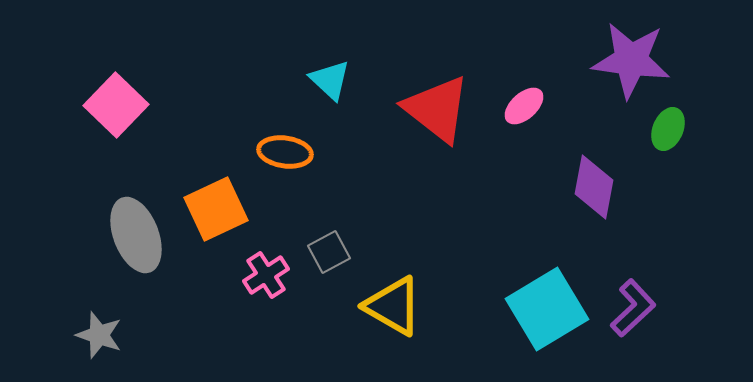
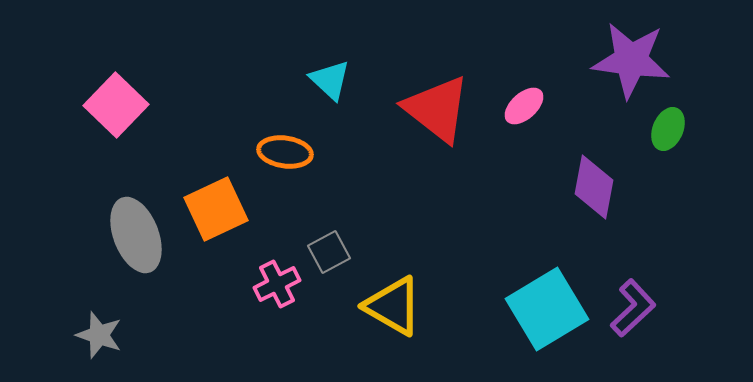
pink cross: moved 11 px right, 9 px down; rotated 6 degrees clockwise
